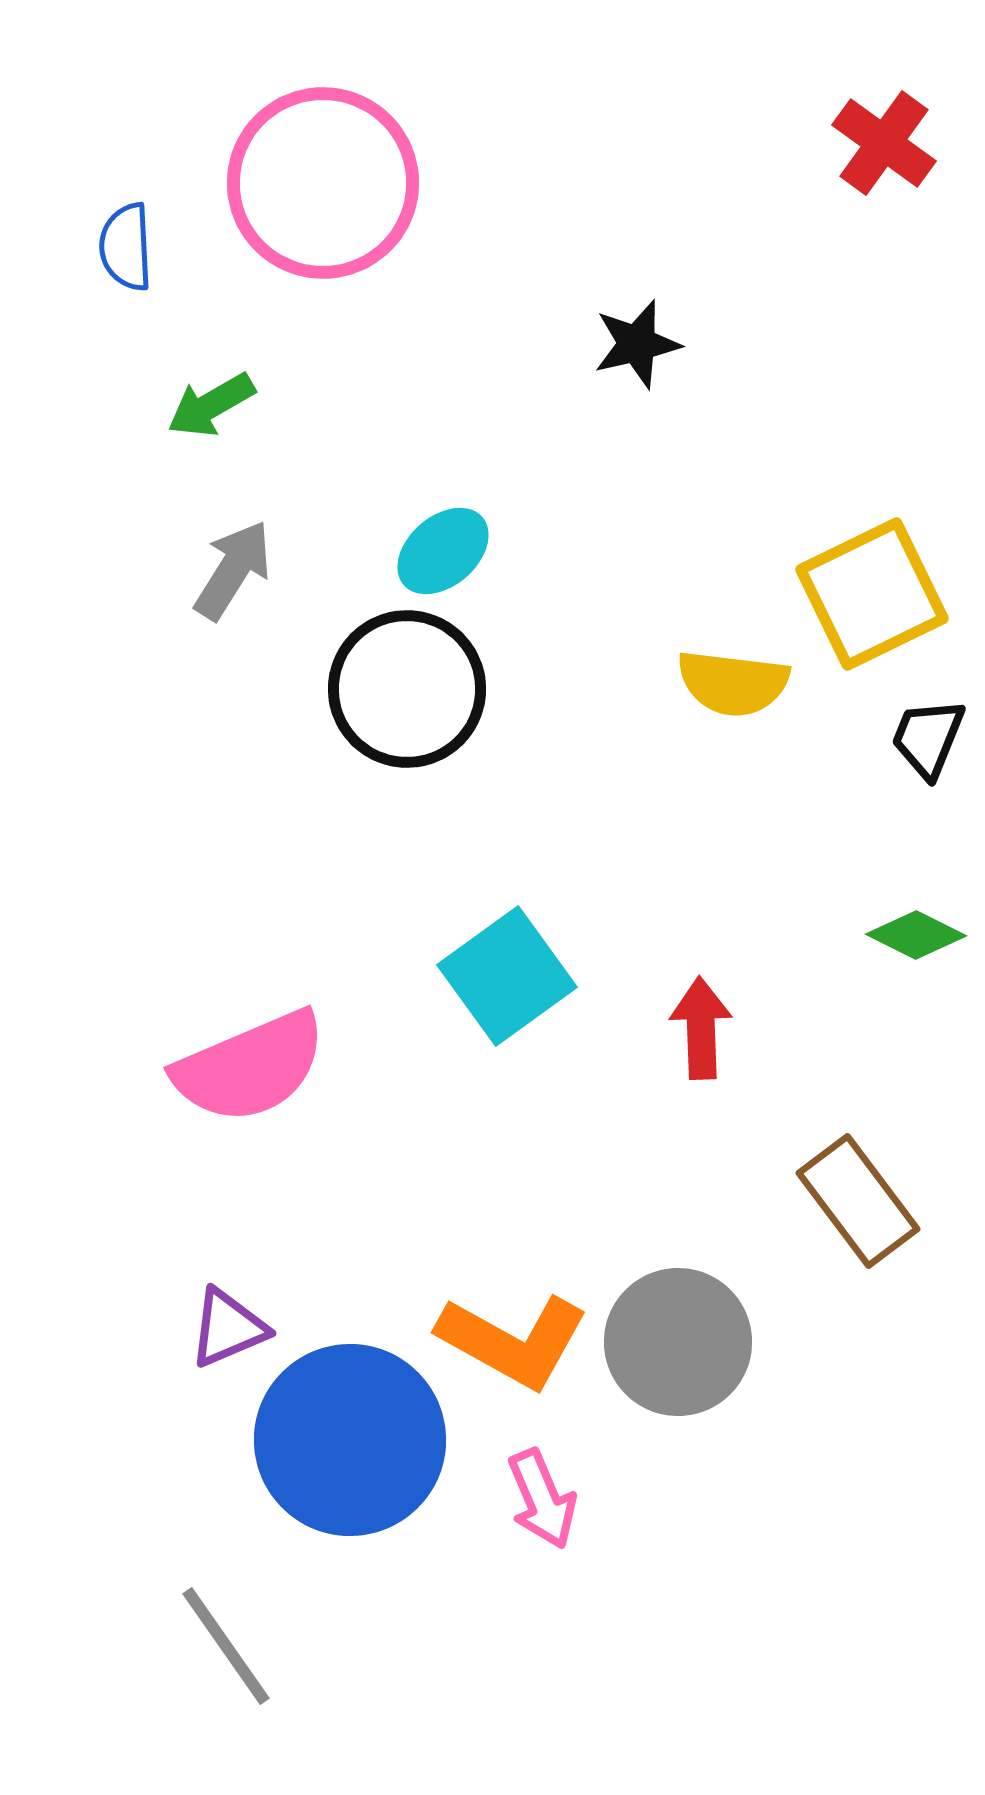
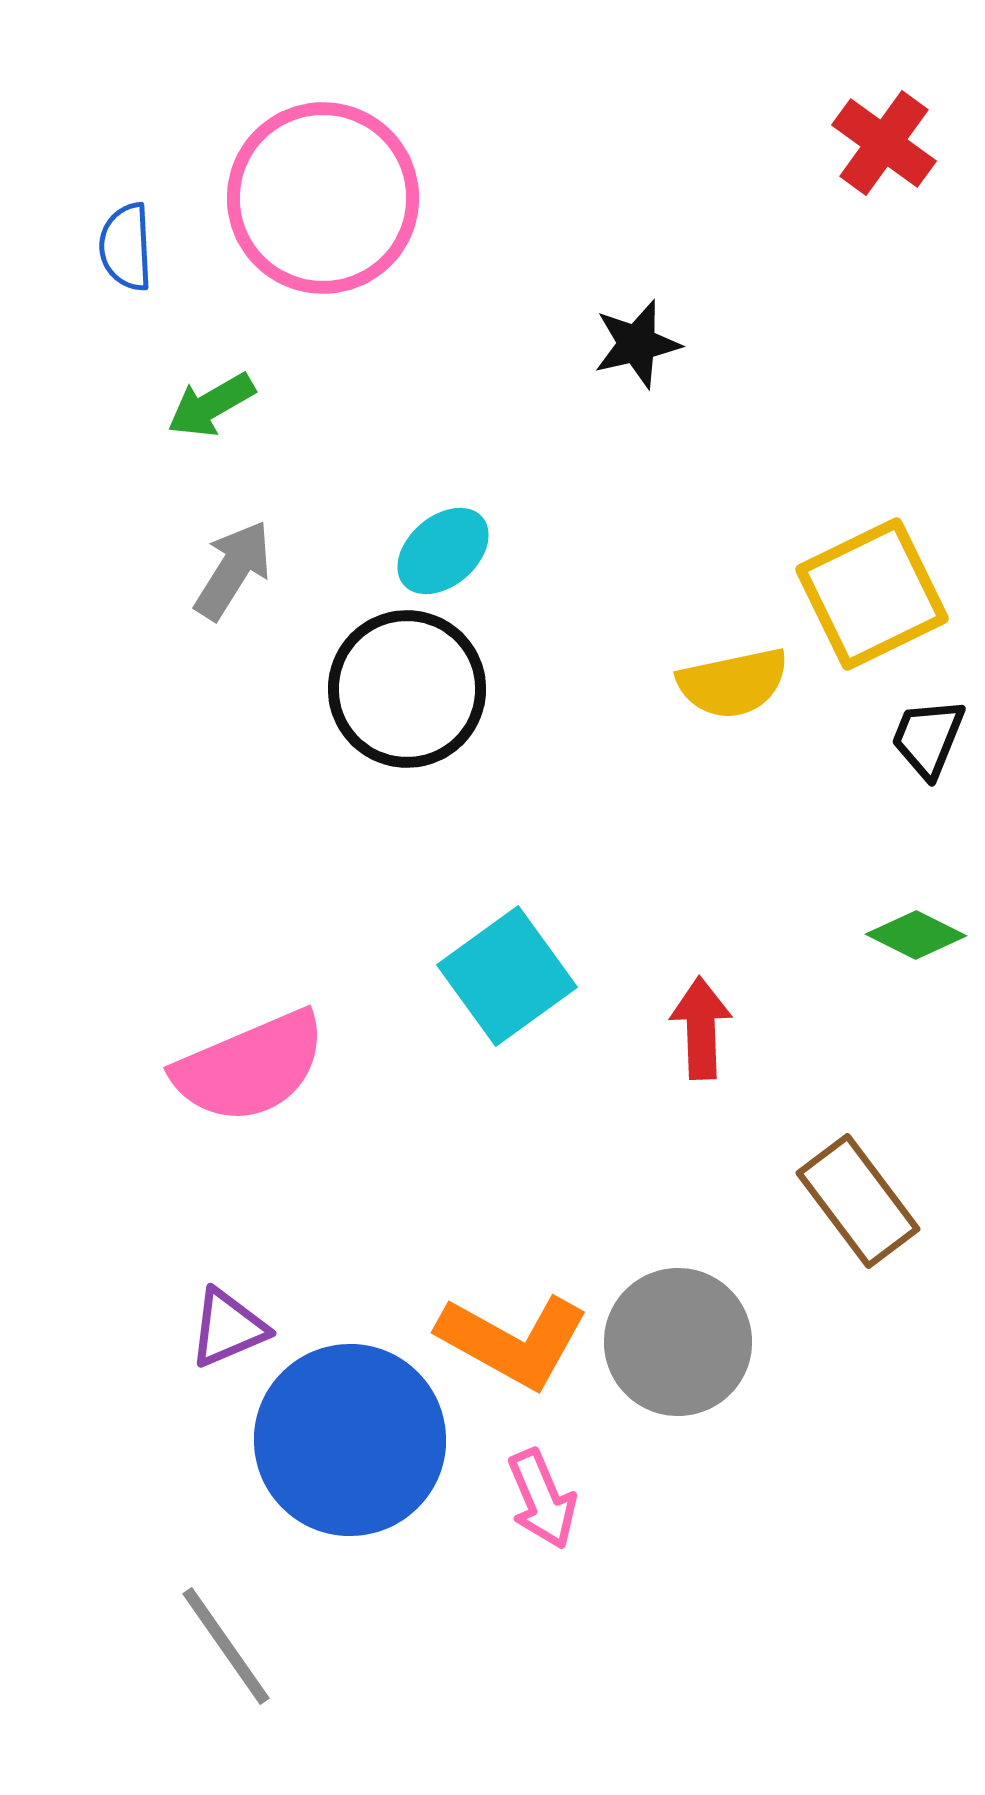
pink circle: moved 15 px down
yellow semicircle: rotated 19 degrees counterclockwise
